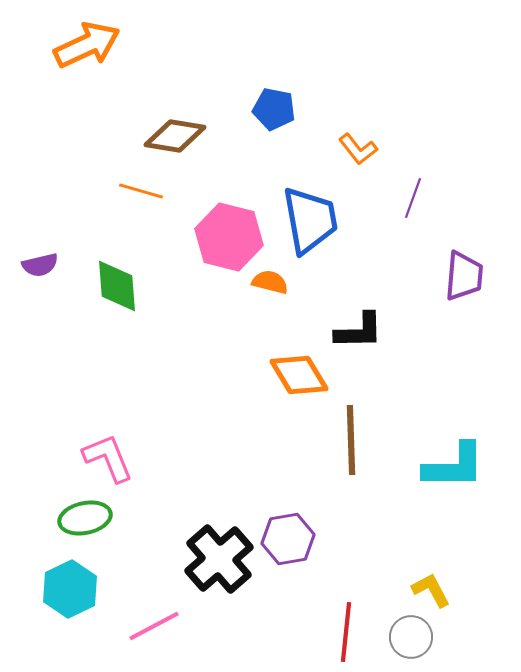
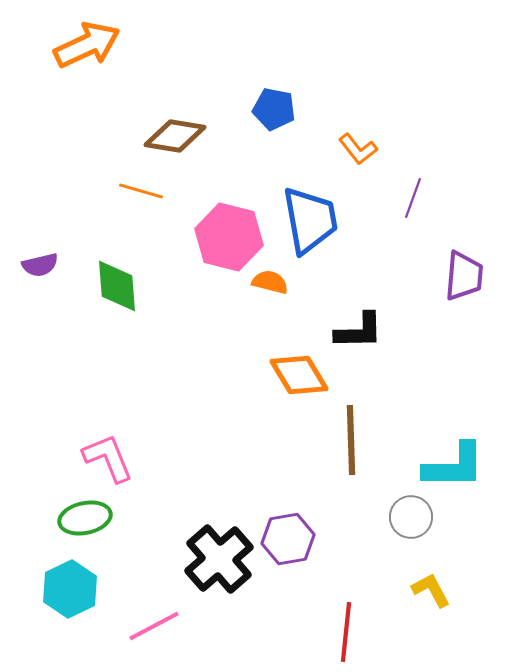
gray circle: moved 120 px up
